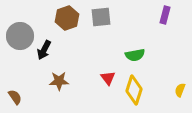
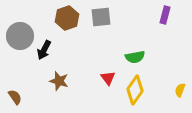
green semicircle: moved 2 px down
brown star: rotated 18 degrees clockwise
yellow diamond: moved 1 px right; rotated 16 degrees clockwise
